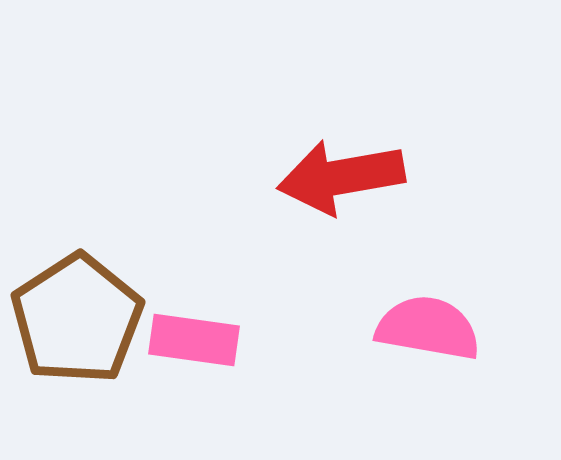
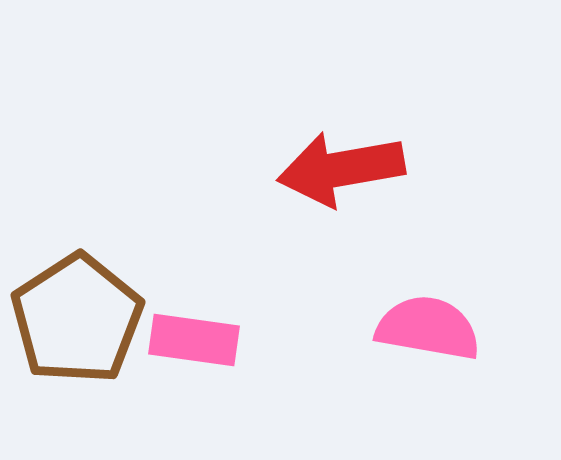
red arrow: moved 8 px up
